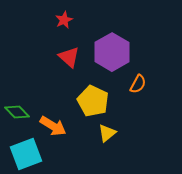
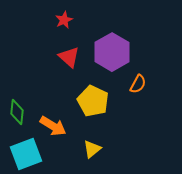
green diamond: rotated 50 degrees clockwise
yellow triangle: moved 15 px left, 16 px down
